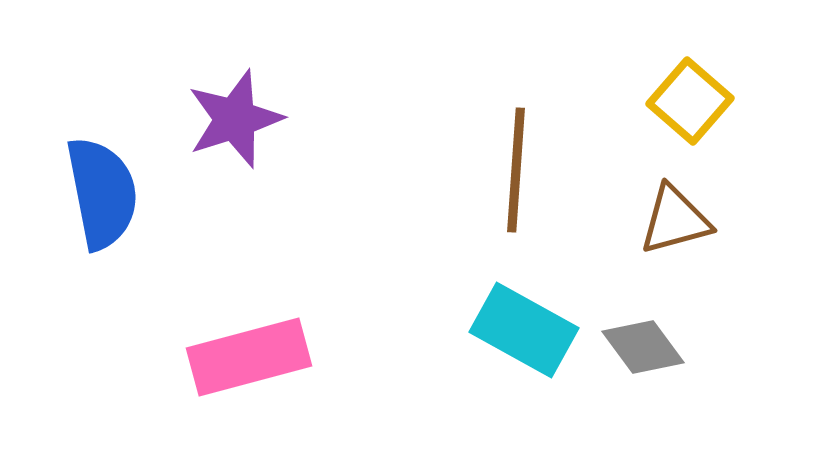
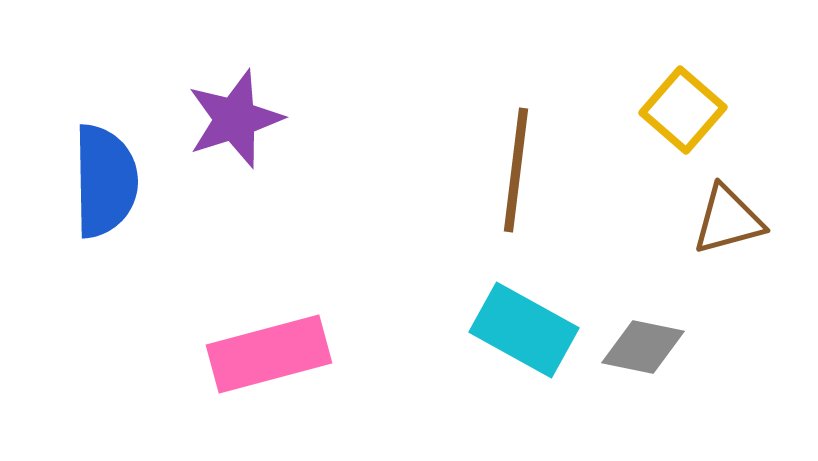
yellow square: moved 7 px left, 9 px down
brown line: rotated 3 degrees clockwise
blue semicircle: moved 3 px right, 12 px up; rotated 10 degrees clockwise
brown triangle: moved 53 px right
gray diamond: rotated 42 degrees counterclockwise
pink rectangle: moved 20 px right, 3 px up
